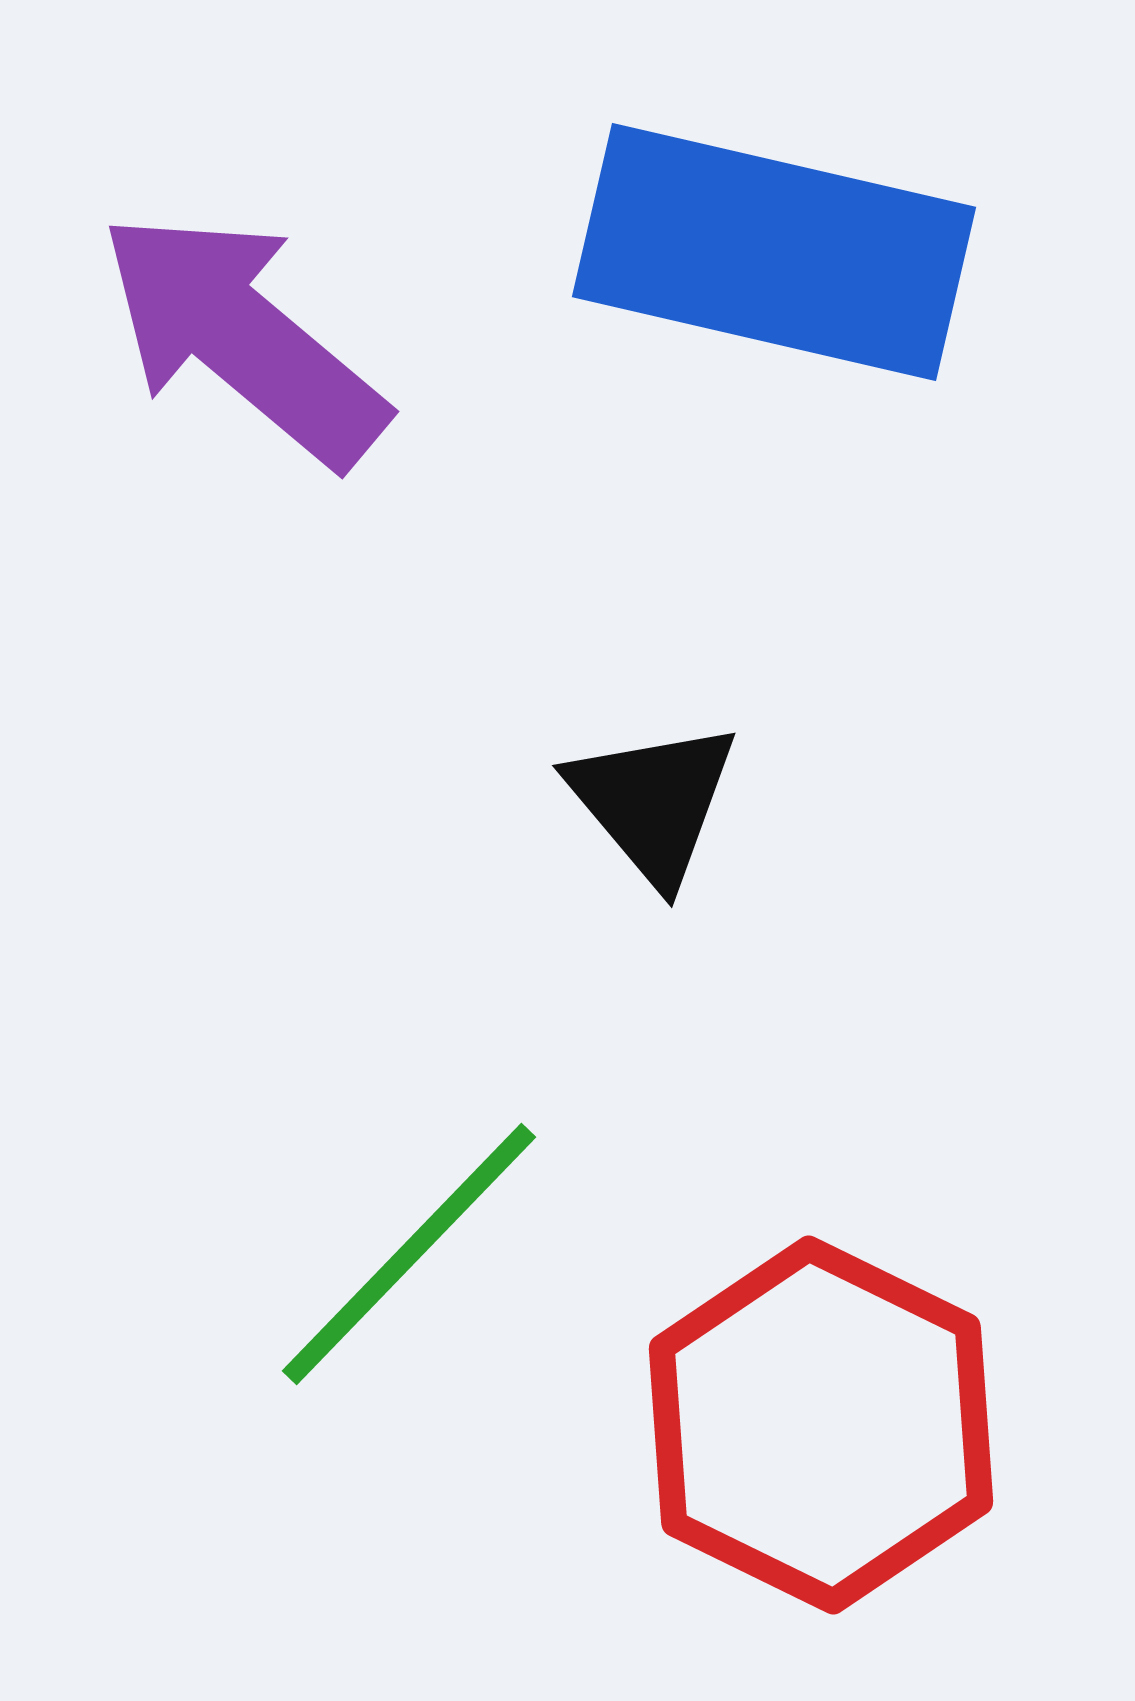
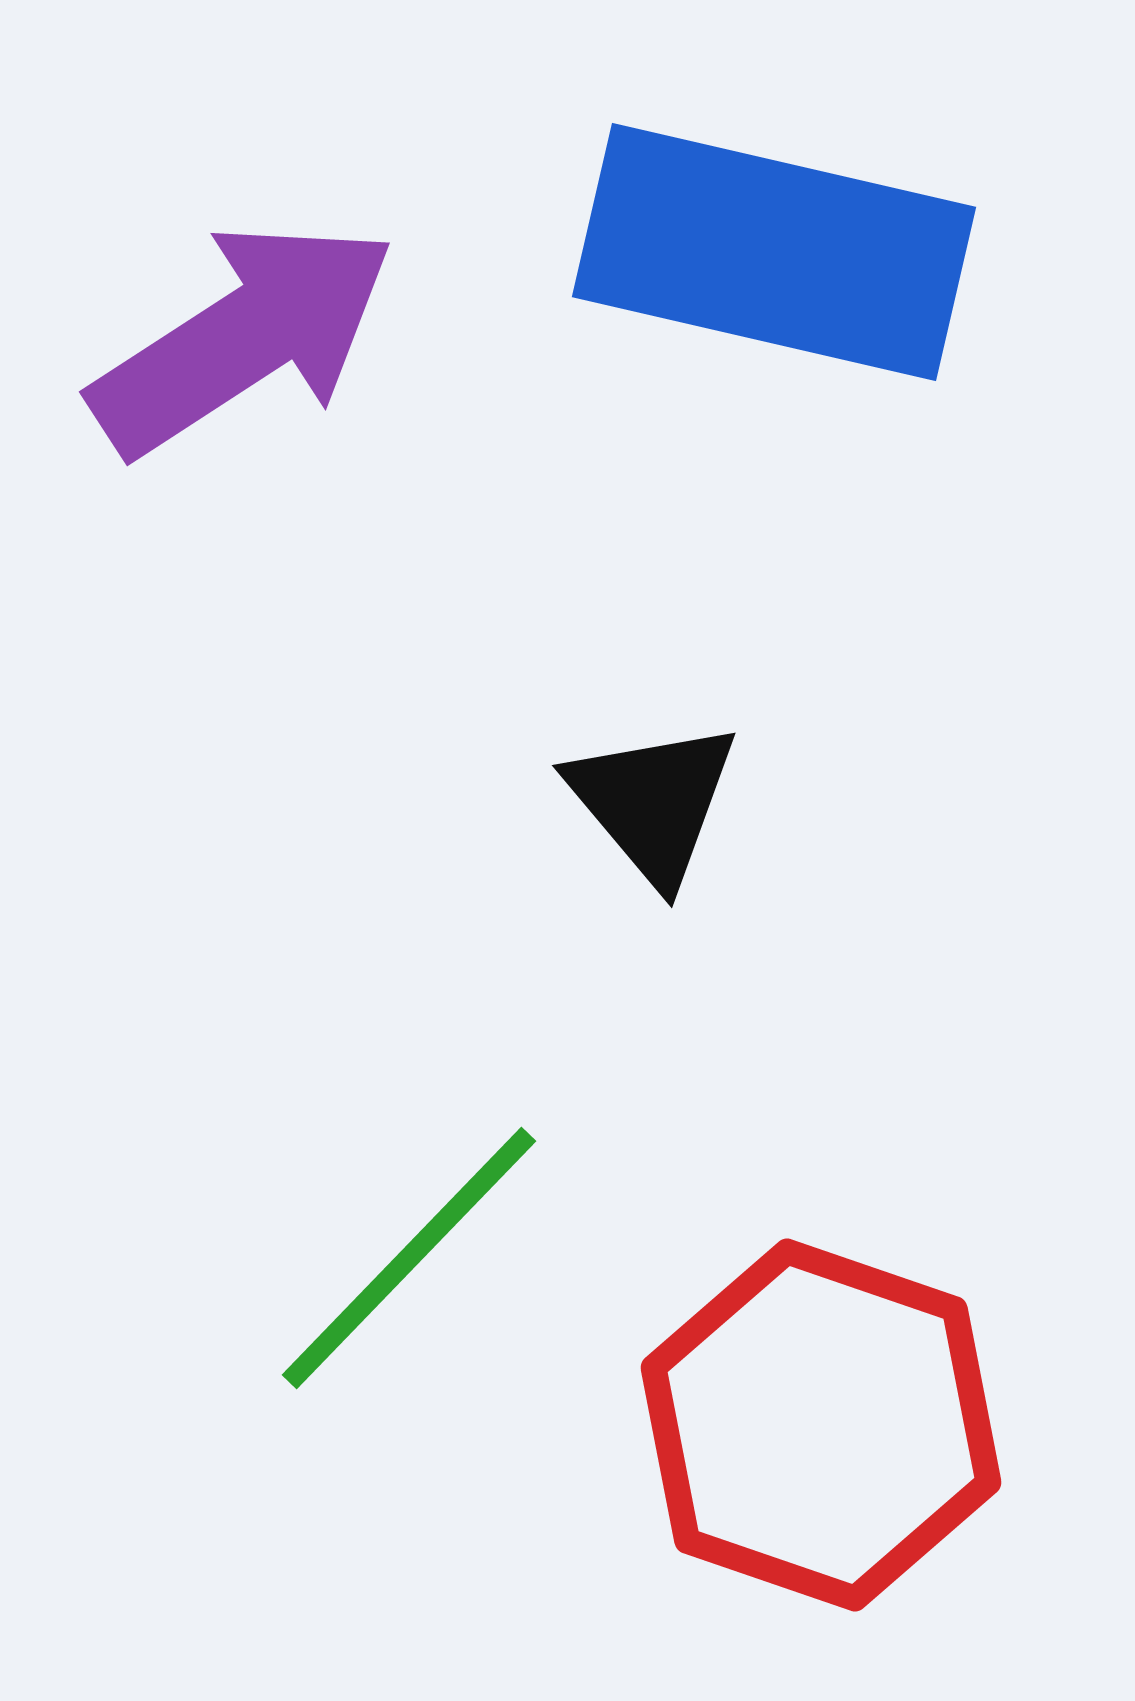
purple arrow: rotated 107 degrees clockwise
green line: moved 4 px down
red hexagon: rotated 7 degrees counterclockwise
